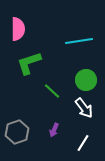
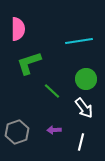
green circle: moved 1 px up
purple arrow: rotated 64 degrees clockwise
white line: moved 2 px left, 1 px up; rotated 18 degrees counterclockwise
